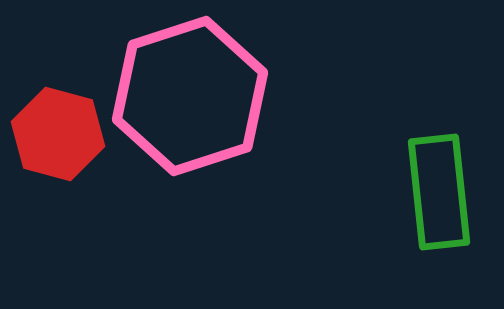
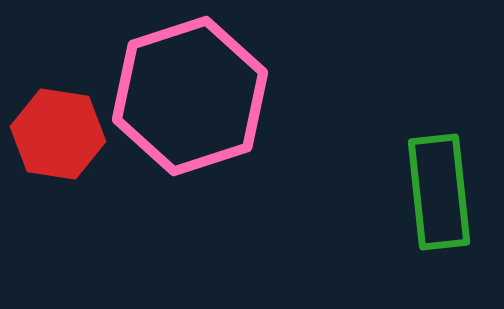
red hexagon: rotated 6 degrees counterclockwise
